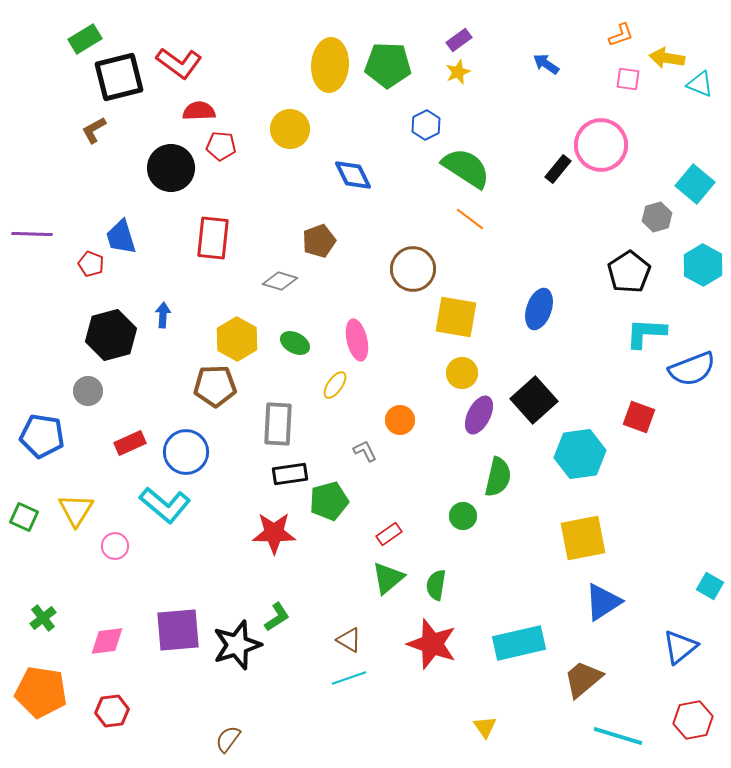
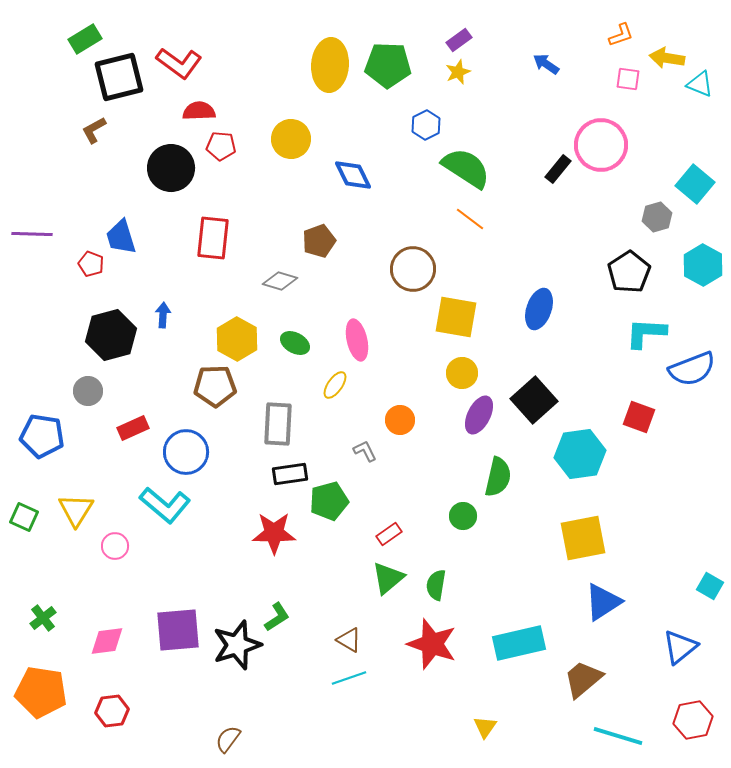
yellow circle at (290, 129): moved 1 px right, 10 px down
red rectangle at (130, 443): moved 3 px right, 15 px up
yellow triangle at (485, 727): rotated 10 degrees clockwise
